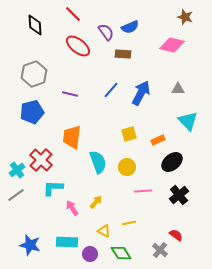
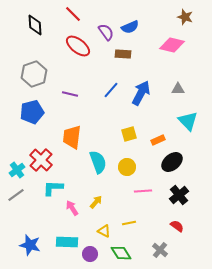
red semicircle: moved 1 px right, 9 px up
